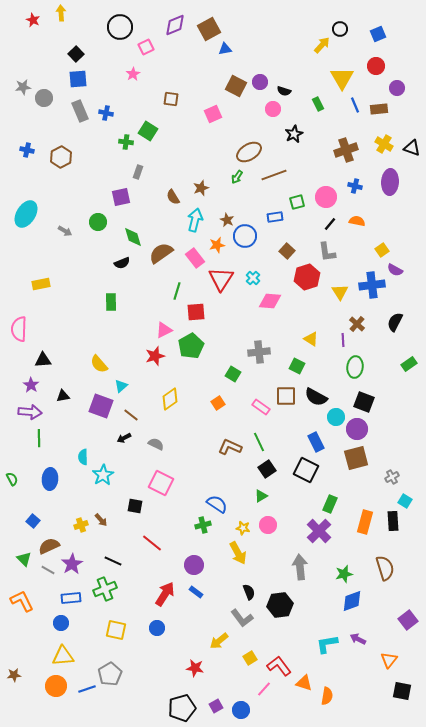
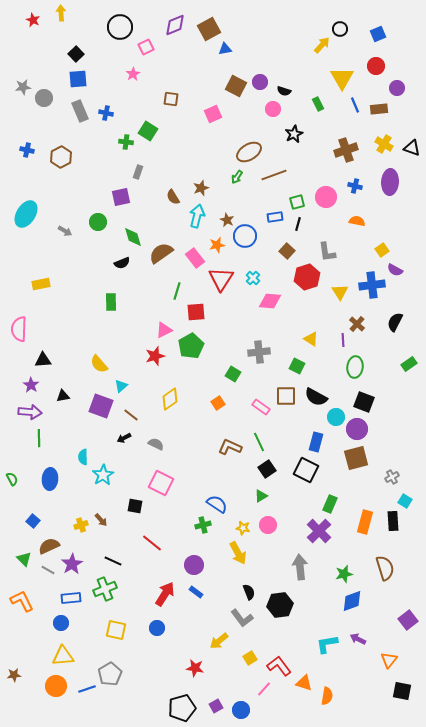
cyan arrow at (195, 220): moved 2 px right, 4 px up
black line at (330, 224): moved 32 px left; rotated 24 degrees counterclockwise
blue rectangle at (316, 442): rotated 42 degrees clockwise
